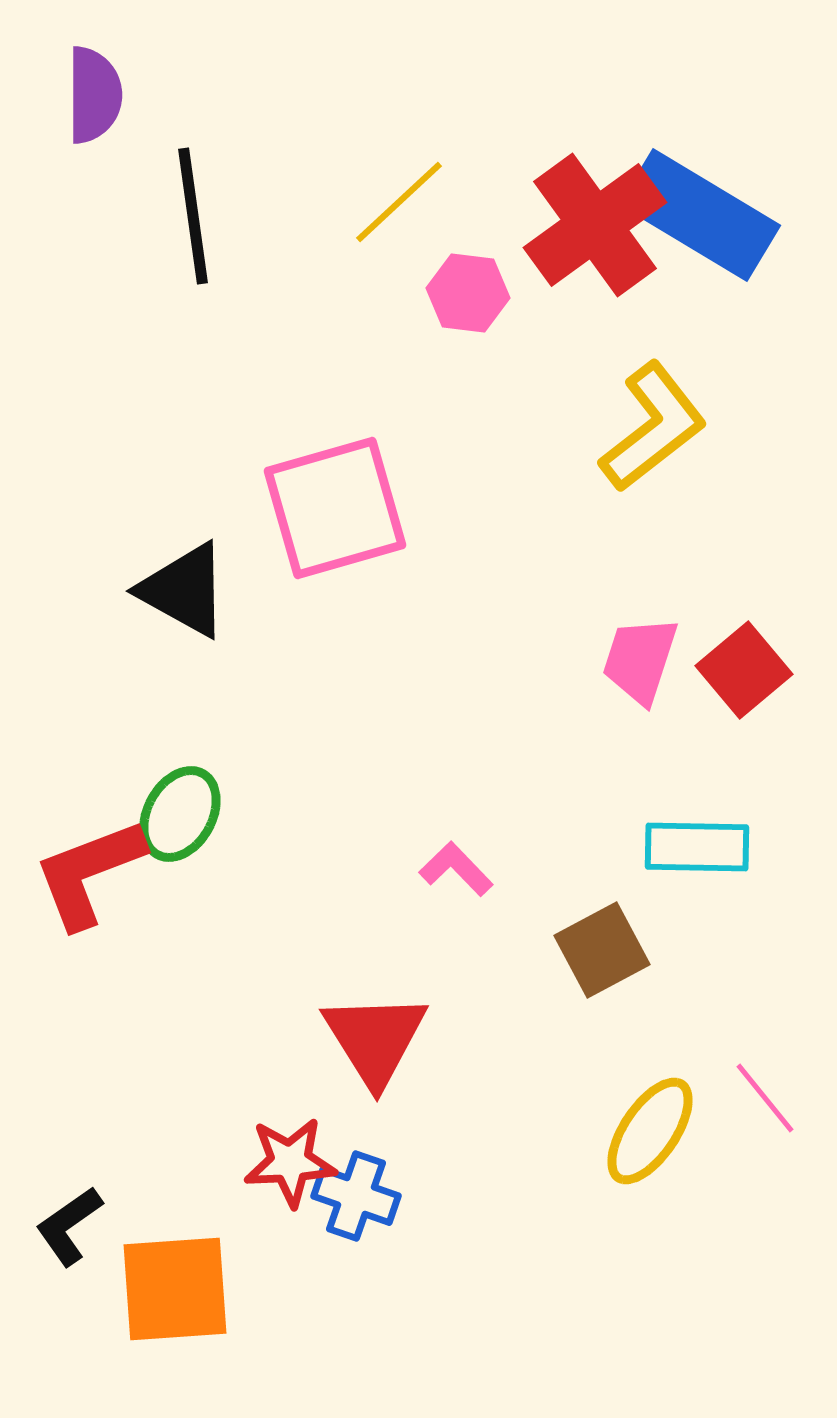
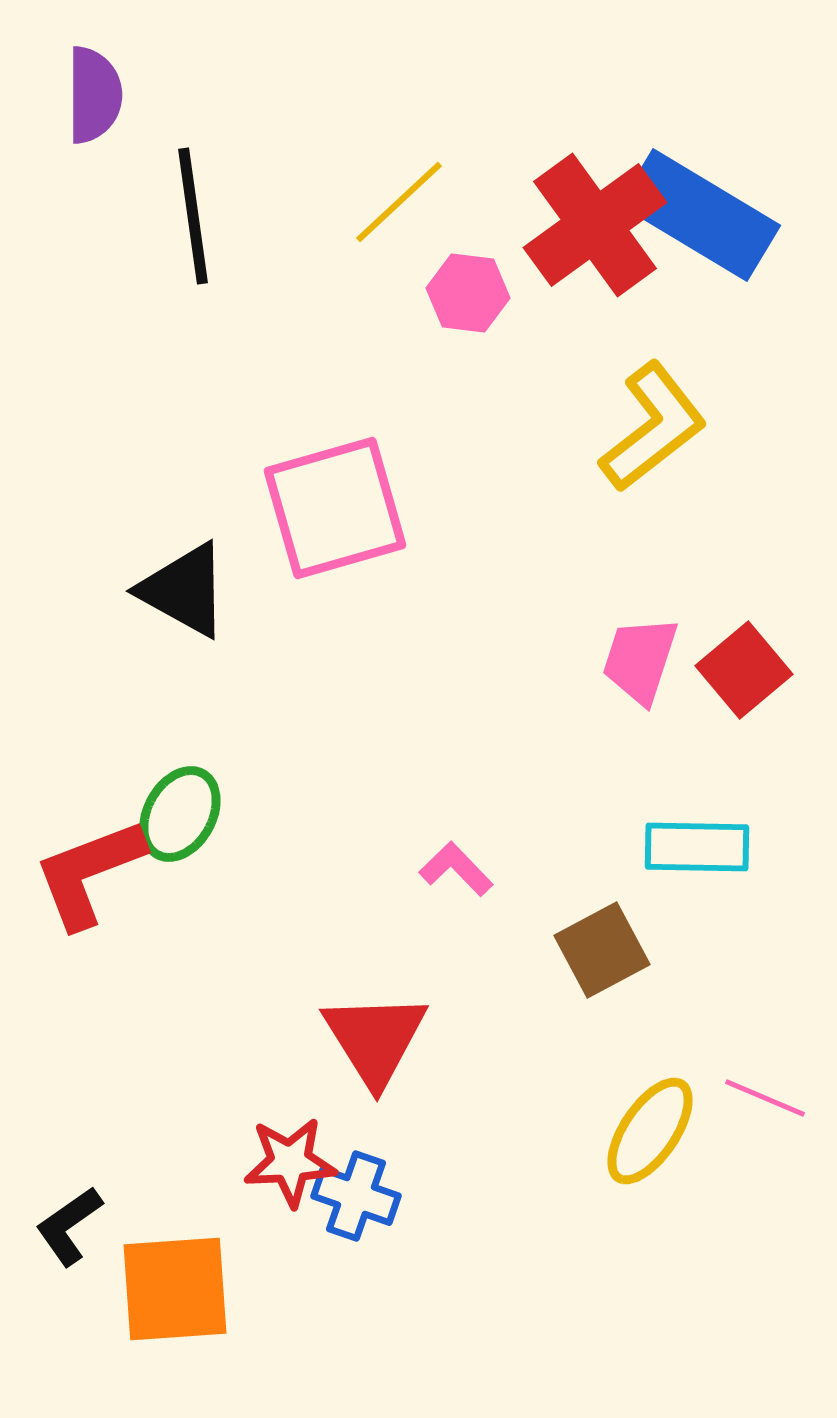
pink line: rotated 28 degrees counterclockwise
